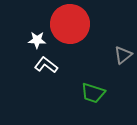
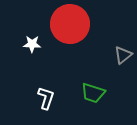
white star: moved 5 px left, 4 px down
white L-shape: moved 33 px down; rotated 70 degrees clockwise
